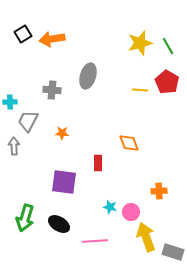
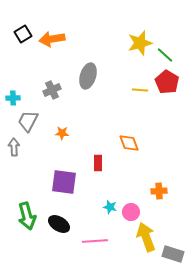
green line: moved 3 px left, 9 px down; rotated 18 degrees counterclockwise
gray cross: rotated 30 degrees counterclockwise
cyan cross: moved 3 px right, 4 px up
gray arrow: moved 1 px down
green arrow: moved 2 px right, 2 px up; rotated 32 degrees counterclockwise
gray rectangle: moved 2 px down
